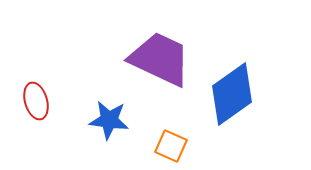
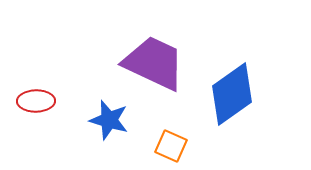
purple trapezoid: moved 6 px left, 4 px down
red ellipse: rotated 75 degrees counterclockwise
blue star: rotated 9 degrees clockwise
